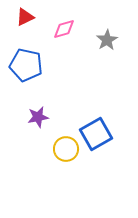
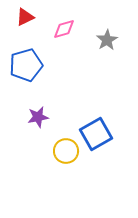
blue pentagon: rotated 28 degrees counterclockwise
yellow circle: moved 2 px down
